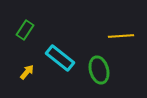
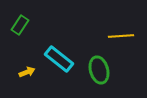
green rectangle: moved 5 px left, 5 px up
cyan rectangle: moved 1 px left, 1 px down
yellow arrow: rotated 28 degrees clockwise
